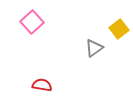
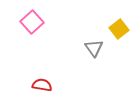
gray triangle: rotated 30 degrees counterclockwise
